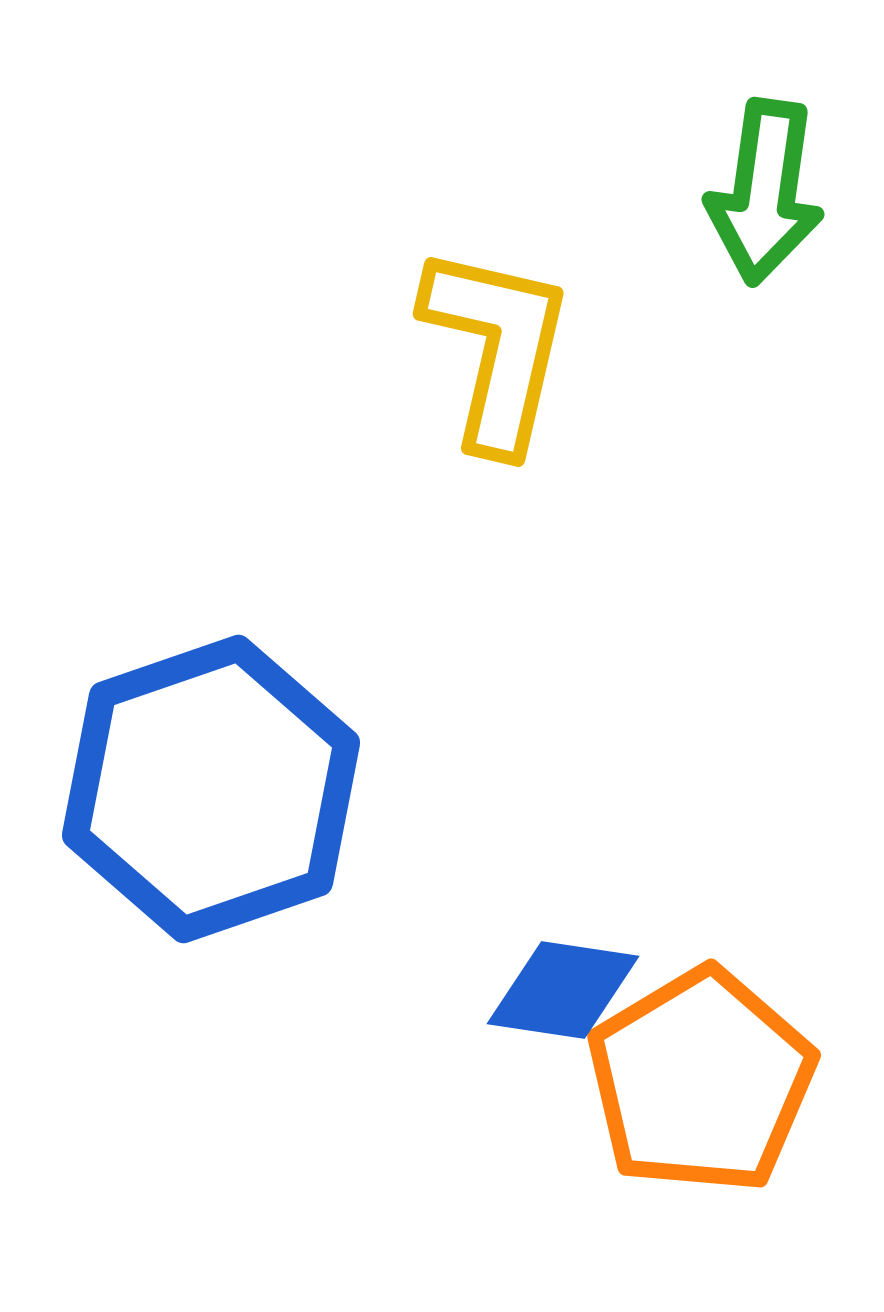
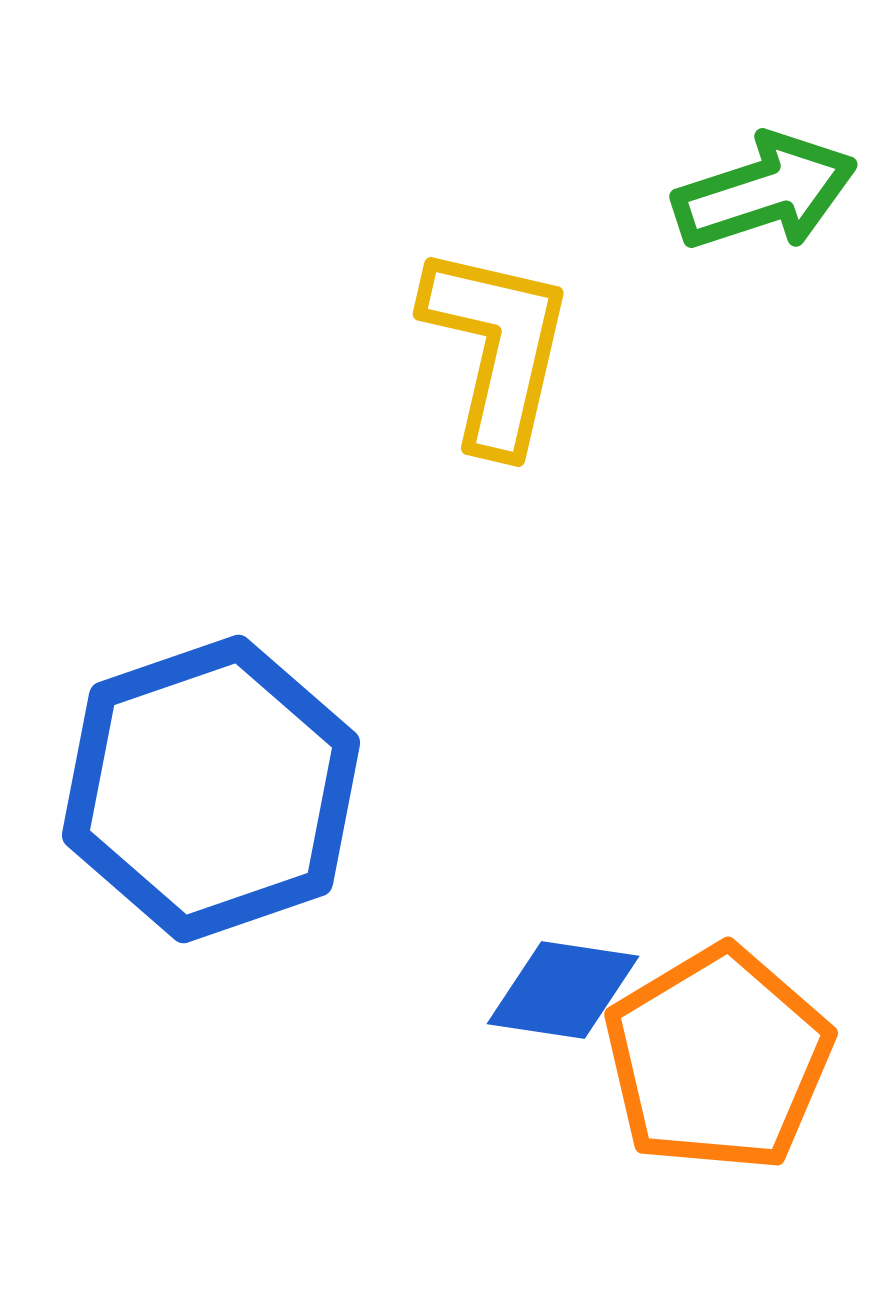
green arrow: rotated 116 degrees counterclockwise
orange pentagon: moved 17 px right, 22 px up
